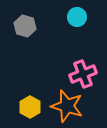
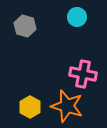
pink cross: rotated 32 degrees clockwise
